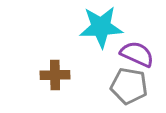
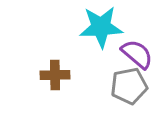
purple semicircle: rotated 16 degrees clockwise
gray pentagon: rotated 21 degrees counterclockwise
